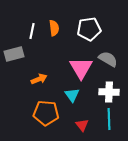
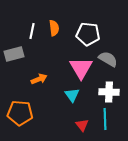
white pentagon: moved 1 px left, 5 px down; rotated 15 degrees clockwise
orange pentagon: moved 26 px left
cyan line: moved 4 px left
